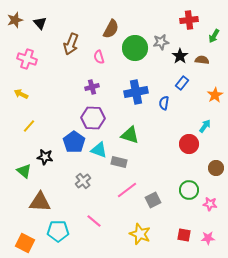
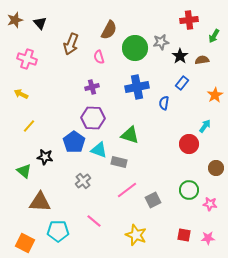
brown semicircle at (111, 29): moved 2 px left, 1 px down
brown semicircle at (202, 60): rotated 16 degrees counterclockwise
blue cross at (136, 92): moved 1 px right, 5 px up
yellow star at (140, 234): moved 4 px left, 1 px down
